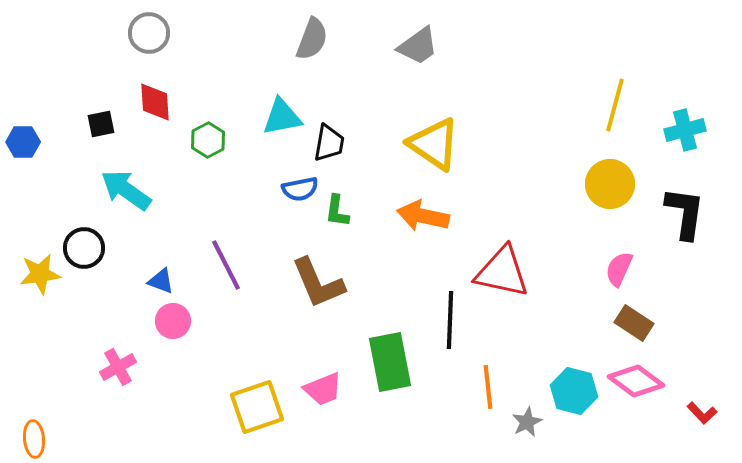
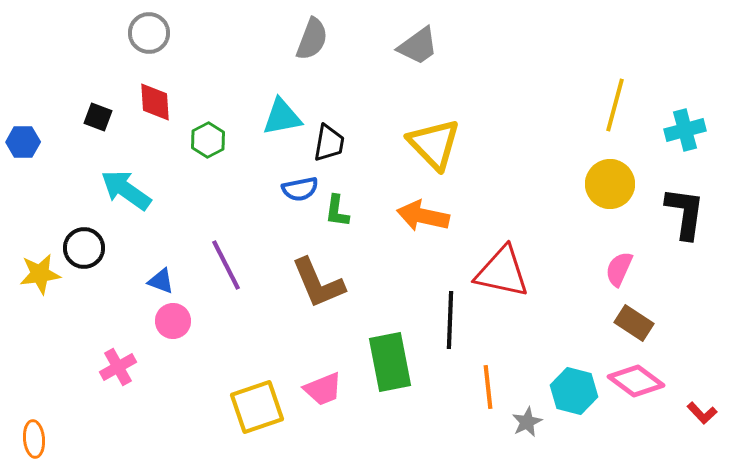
black square: moved 3 px left, 7 px up; rotated 32 degrees clockwise
yellow triangle: rotated 12 degrees clockwise
